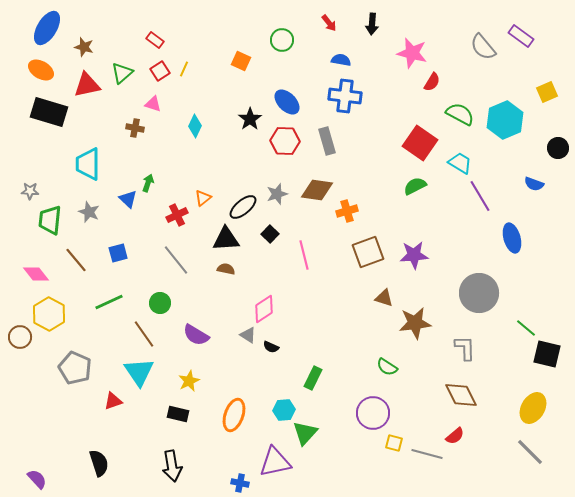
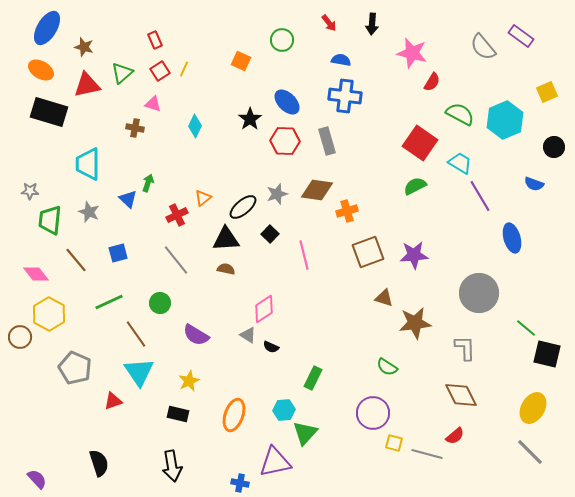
red rectangle at (155, 40): rotated 30 degrees clockwise
black circle at (558, 148): moved 4 px left, 1 px up
brown line at (144, 334): moved 8 px left
